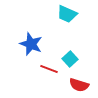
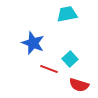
cyan trapezoid: rotated 145 degrees clockwise
blue star: moved 2 px right, 1 px up
